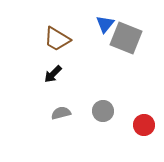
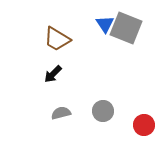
blue triangle: rotated 12 degrees counterclockwise
gray square: moved 10 px up
